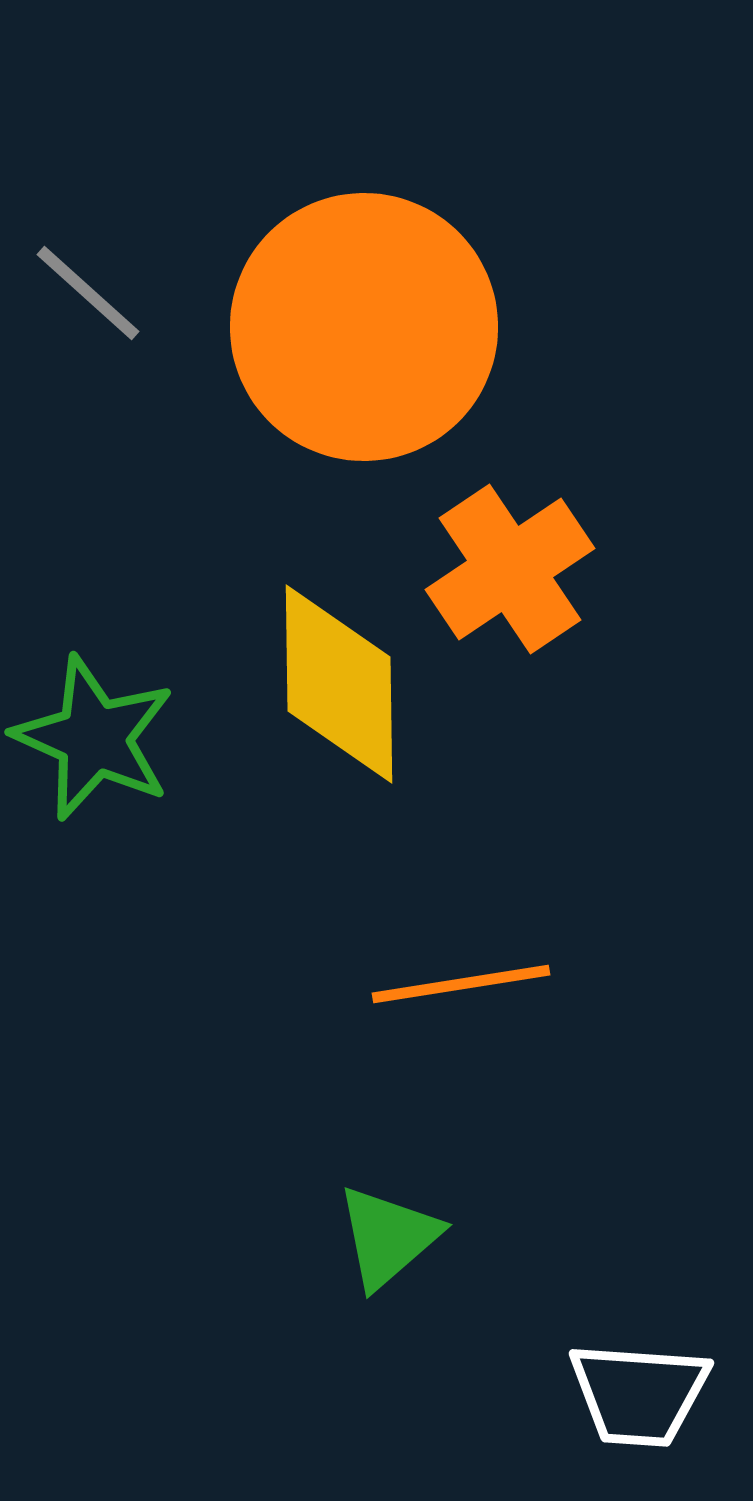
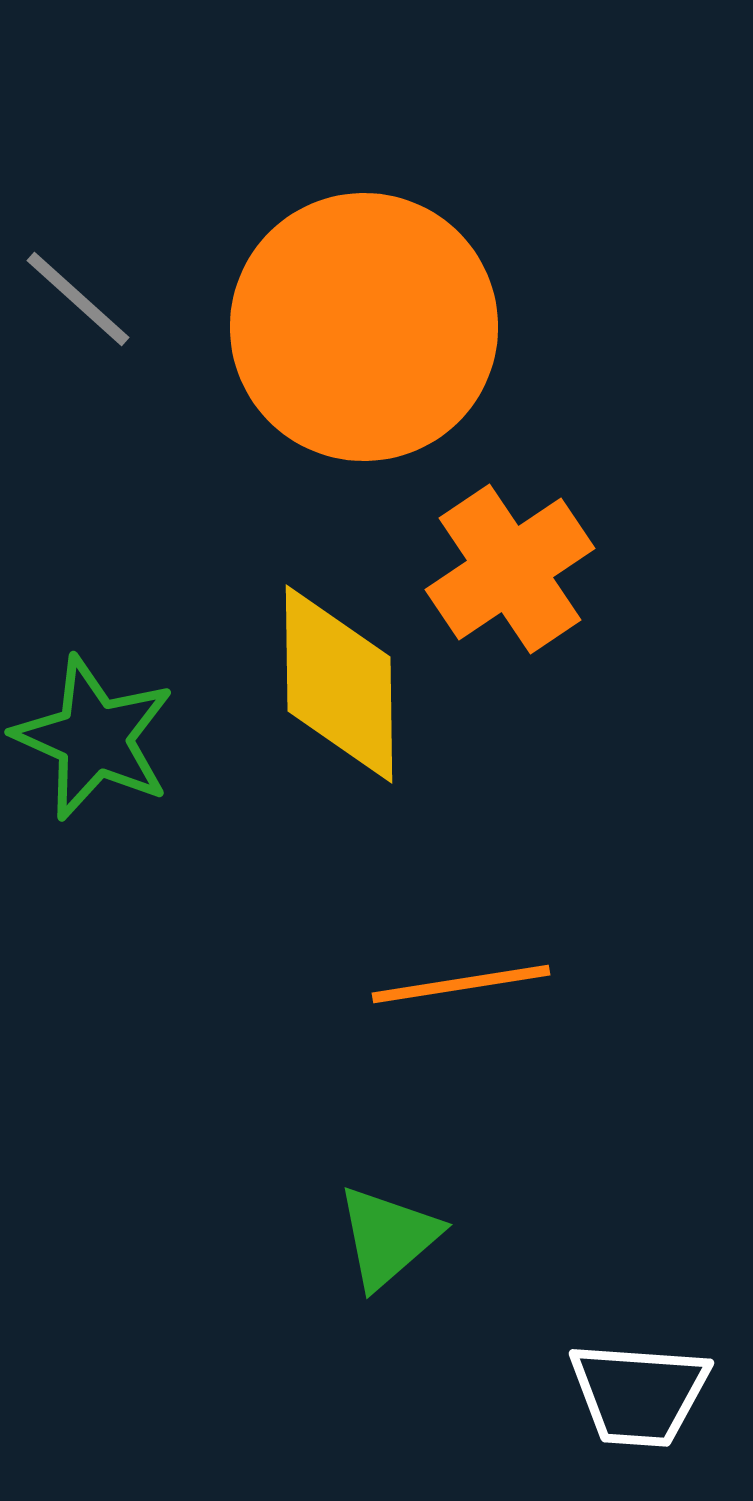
gray line: moved 10 px left, 6 px down
